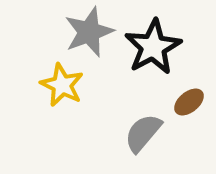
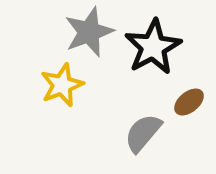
yellow star: rotated 24 degrees clockwise
